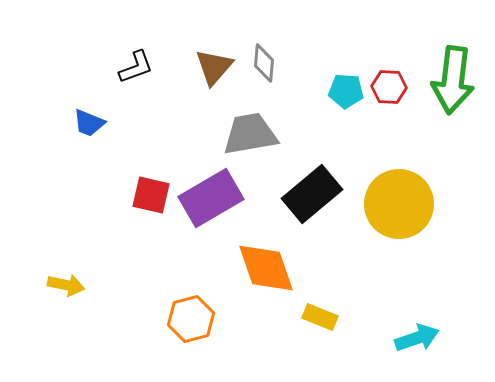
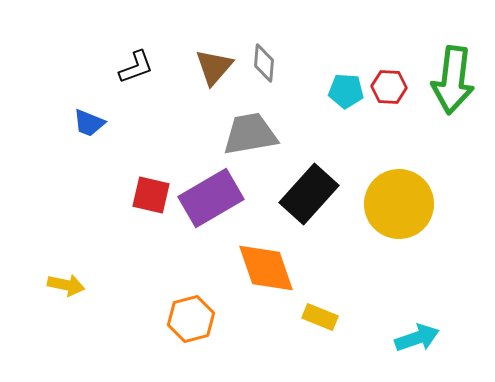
black rectangle: moved 3 px left; rotated 8 degrees counterclockwise
